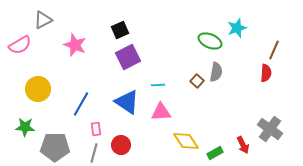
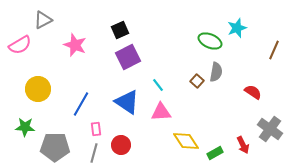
red semicircle: moved 13 px left, 19 px down; rotated 60 degrees counterclockwise
cyan line: rotated 56 degrees clockwise
